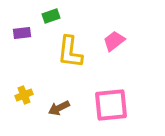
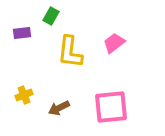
green rectangle: rotated 42 degrees counterclockwise
pink trapezoid: moved 2 px down
pink square: moved 2 px down
